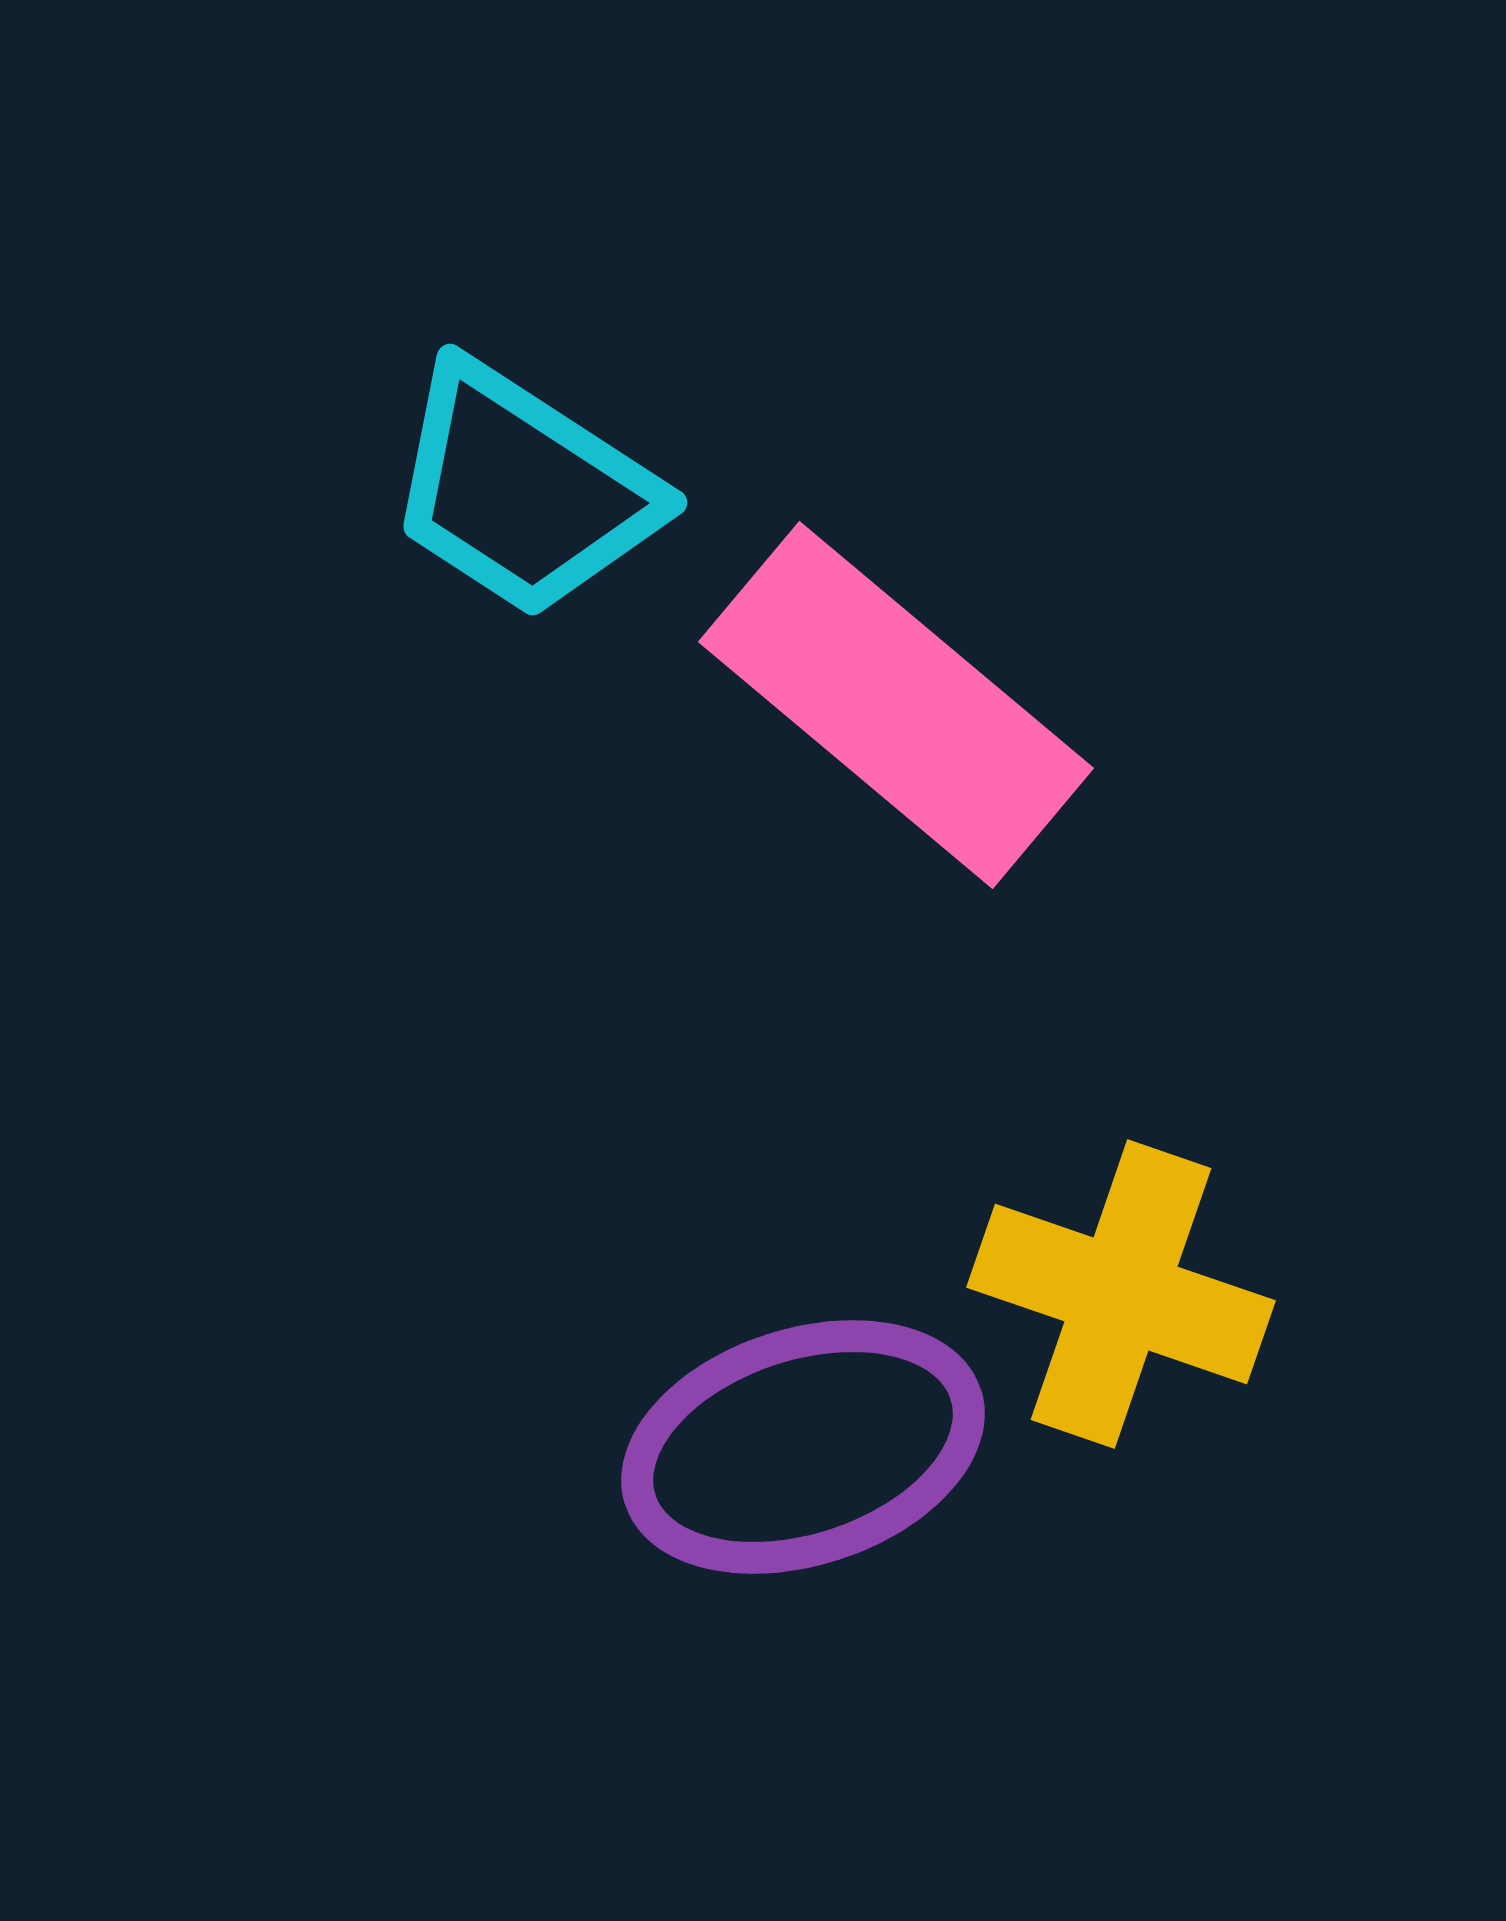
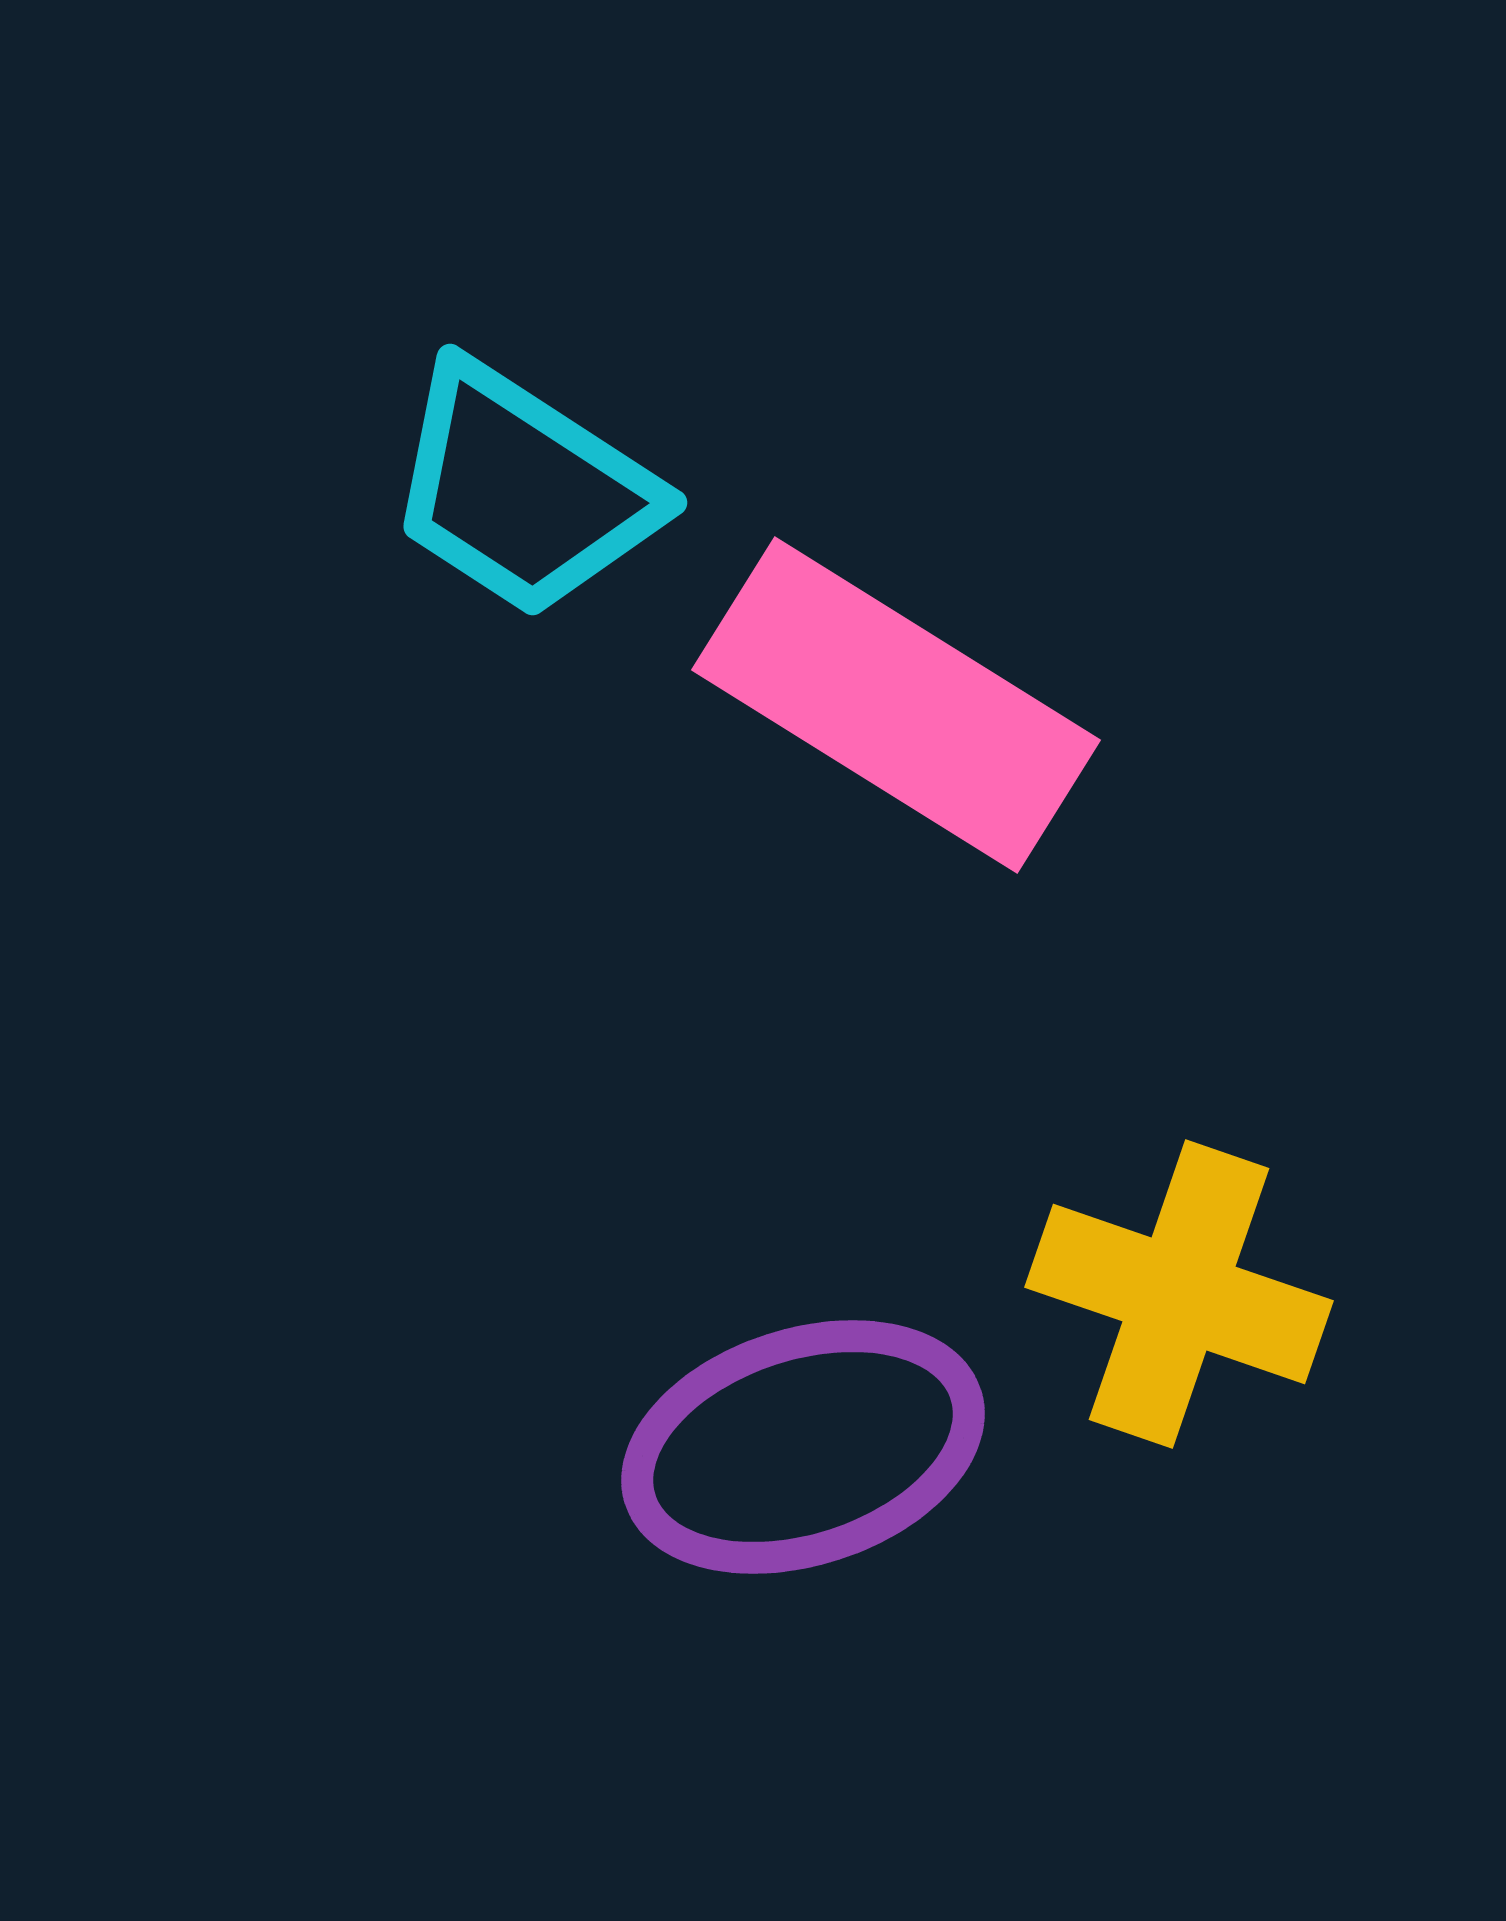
pink rectangle: rotated 8 degrees counterclockwise
yellow cross: moved 58 px right
